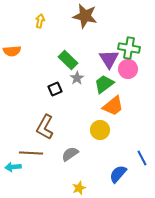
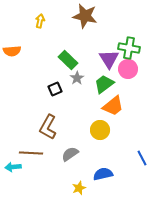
brown L-shape: moved 3 px right
blue semicircle: moved 15 px left; rotated 36 degrees clockwise
